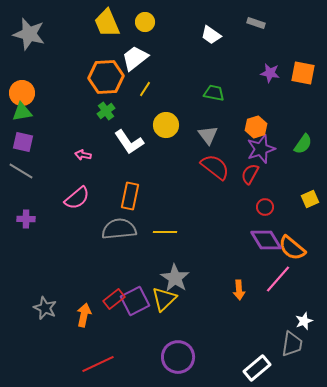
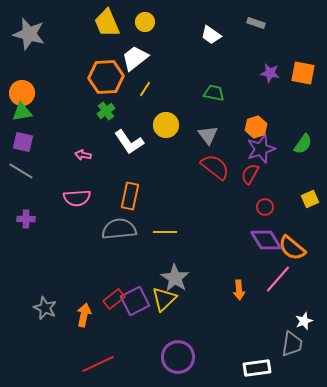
pink semicircle at (77, 198): rotated 36 degrees clockwise
white rectangle at (257, 368): rotated 32 degrees clockwise
